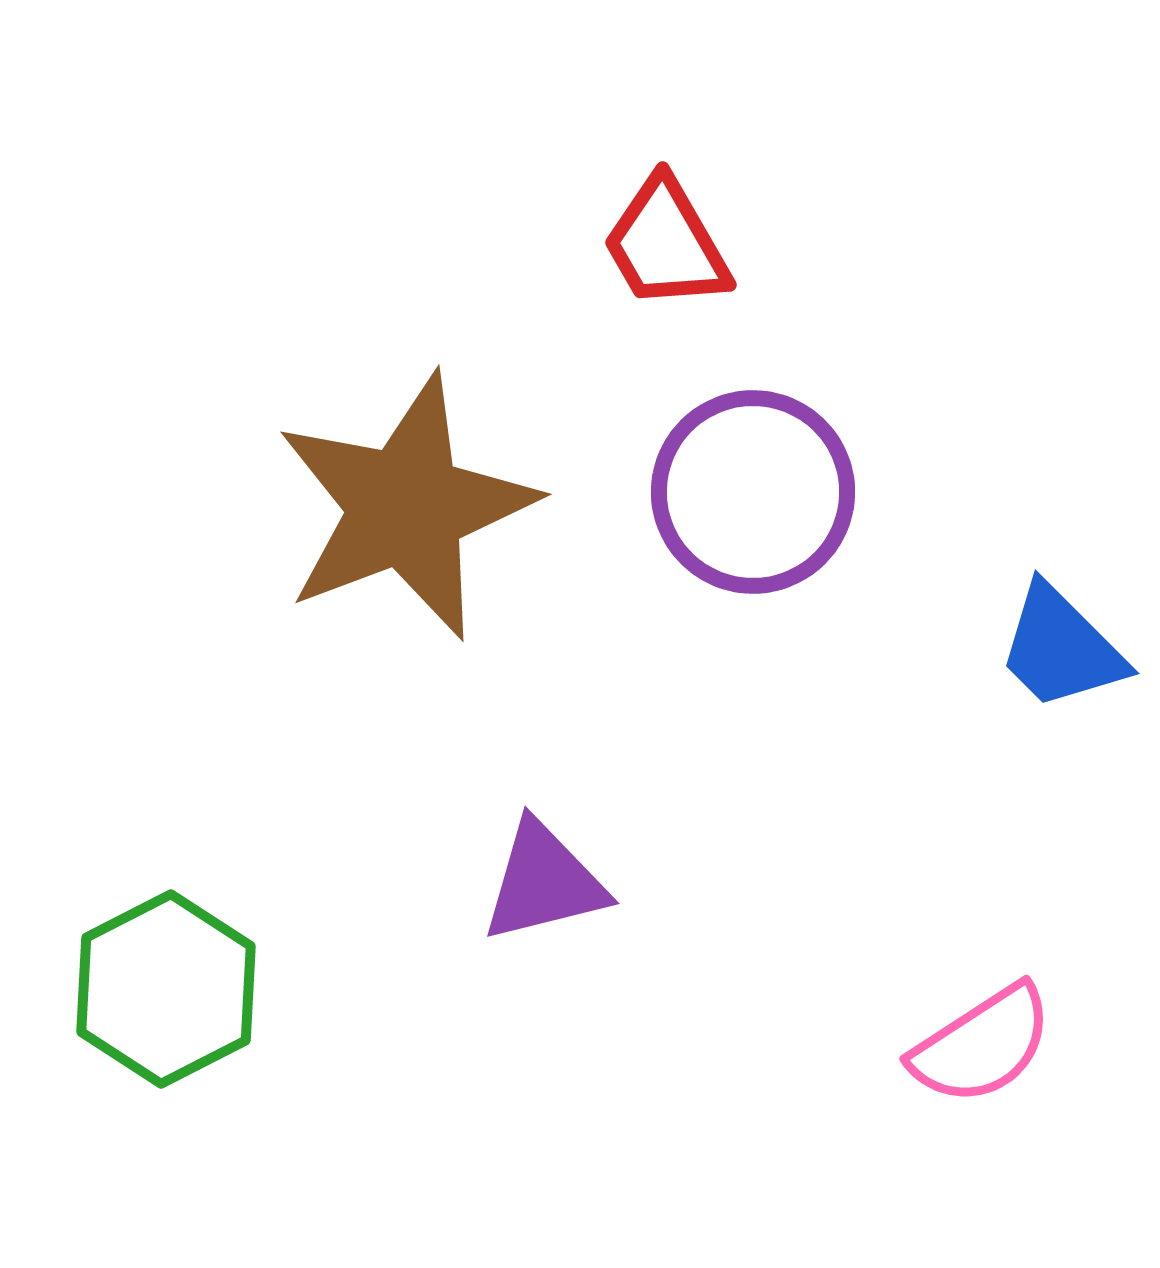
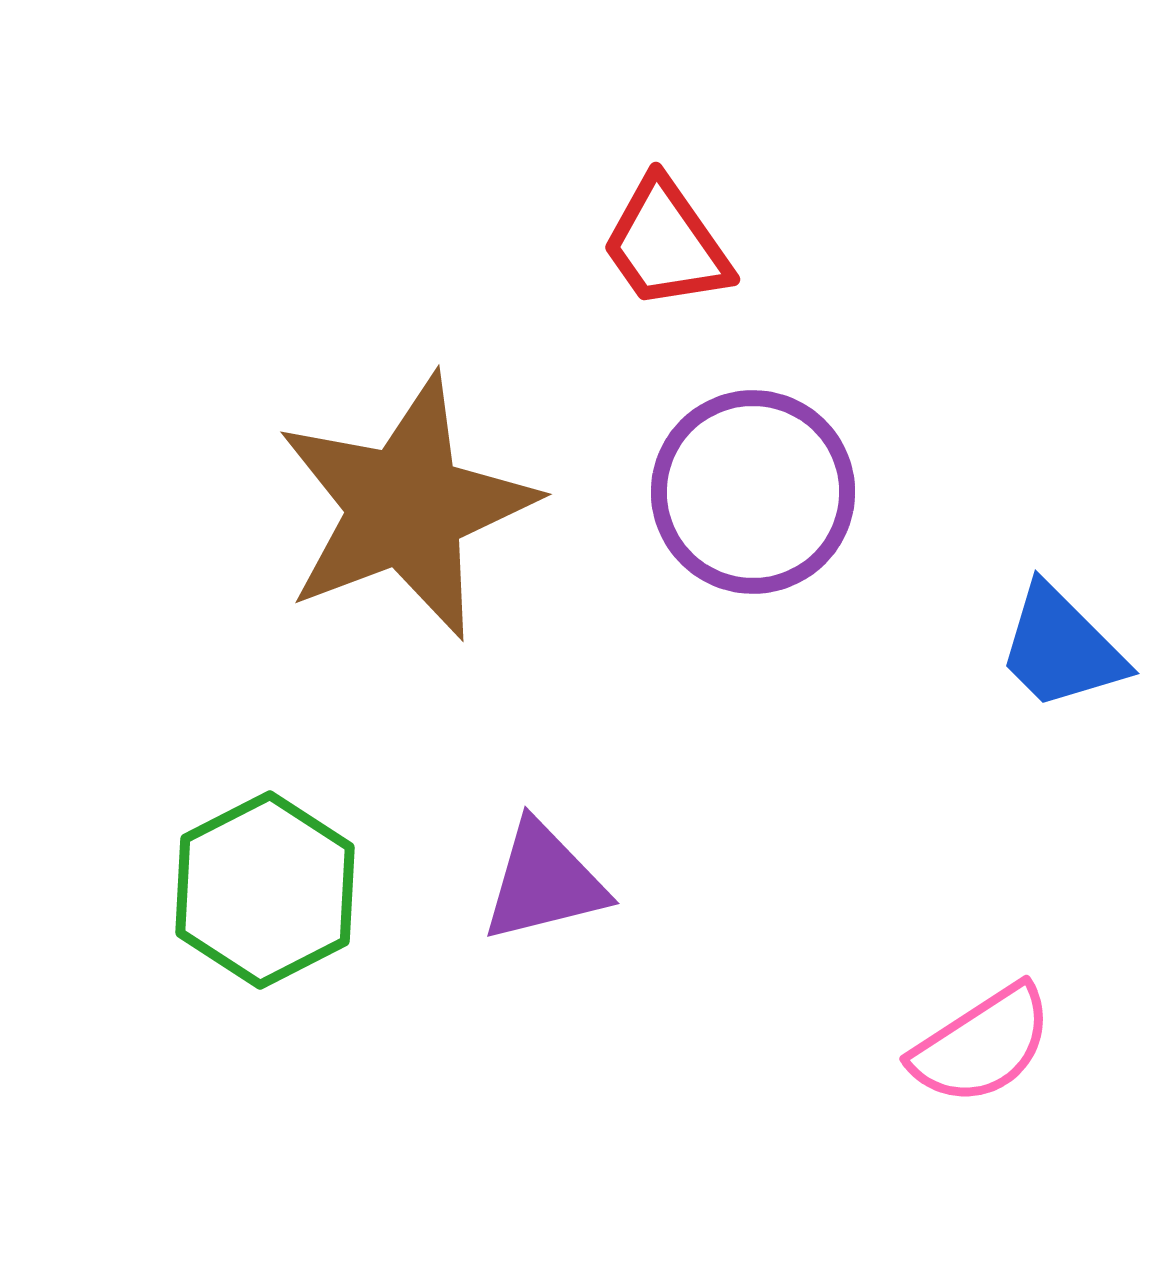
red trapezoid: rotated 5 degrees counterclockwise
green hexagon: moved 99 px right, 99 px up
